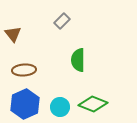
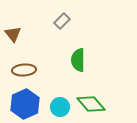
green diamond: moved 2 px left; rotated 28 degrees clockwise
